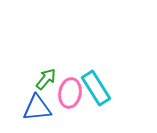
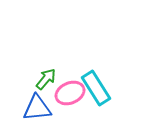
pink ellipse: rotated 56 degrees clockwise
